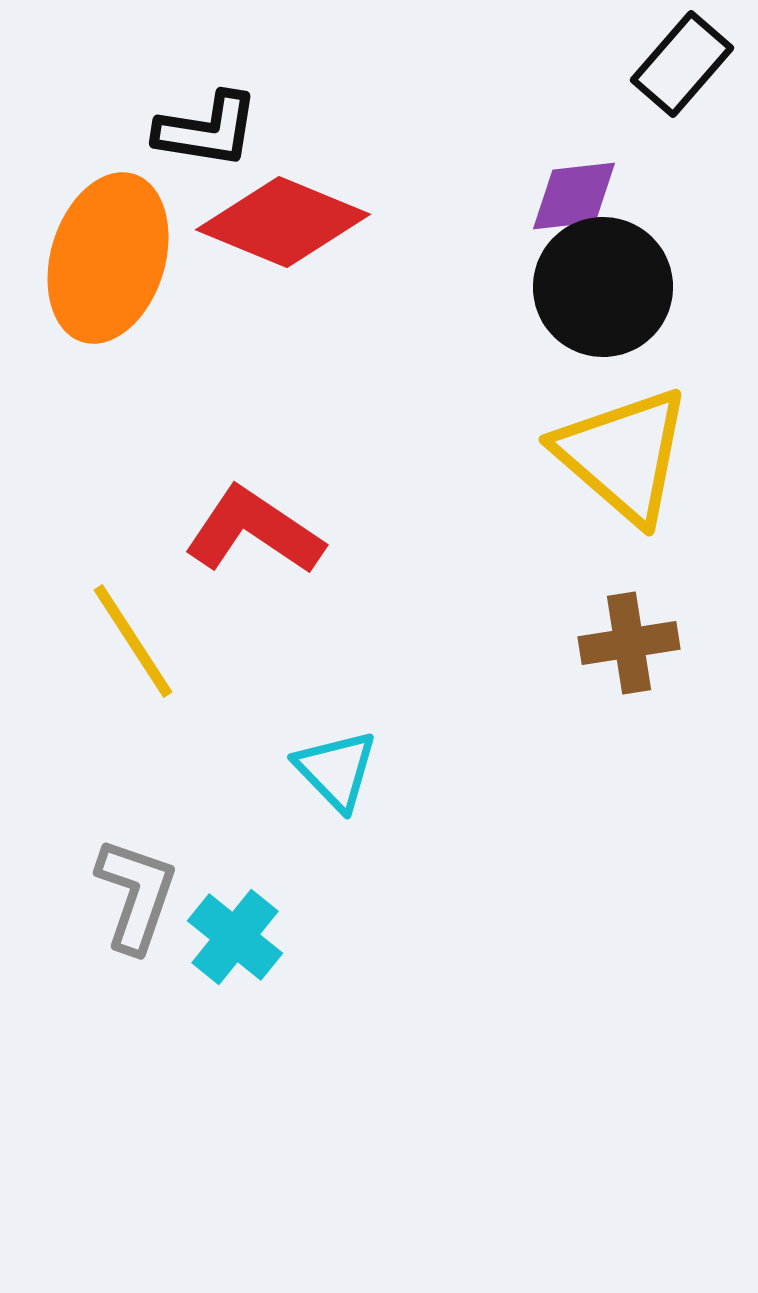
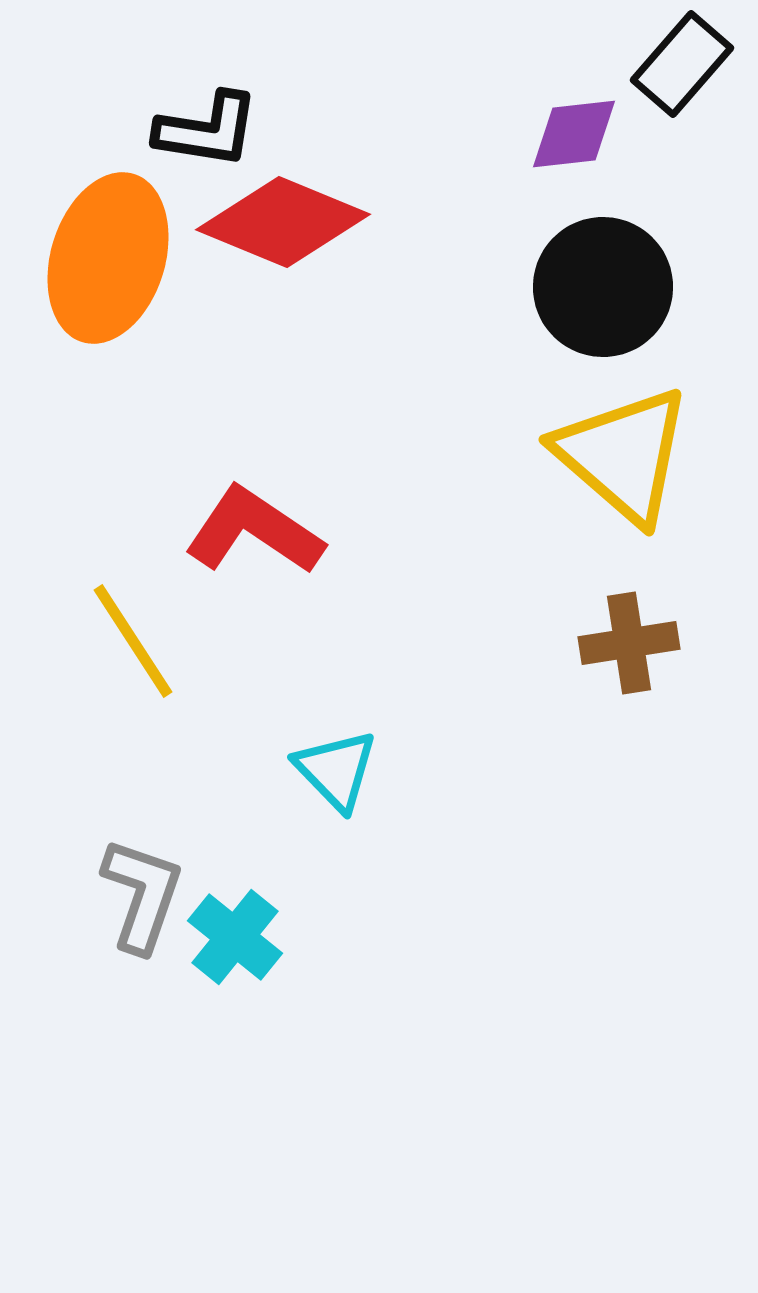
purple diamond: moved 62 px up
gray L-shape: moved 6 px right
